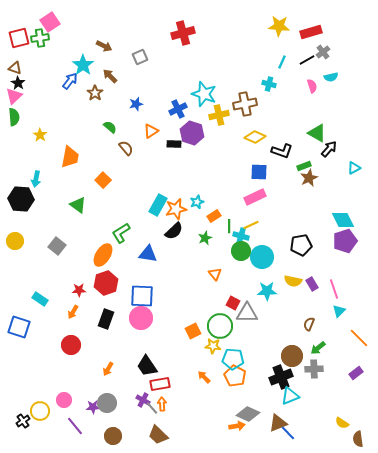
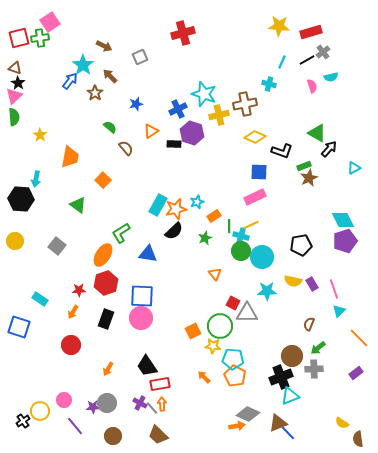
purple cross at (143, 400): moved 3 px left, 3 px down
